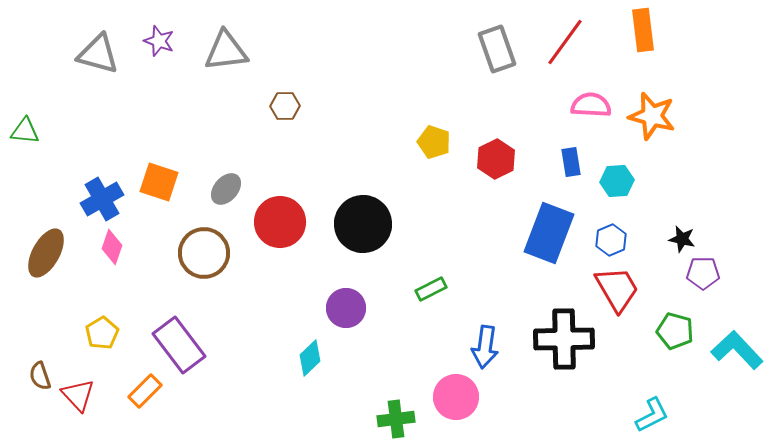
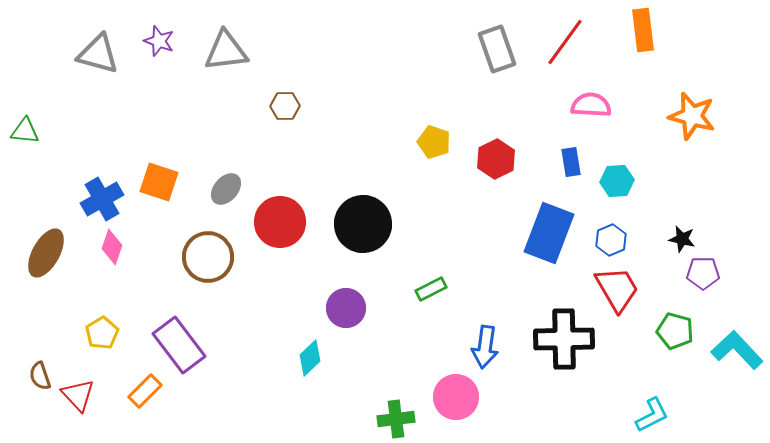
orange star at (652, 116): moved 40 px right
brown circle at (204, 253): moved 4 px right, 4 px down
